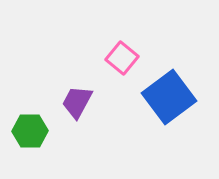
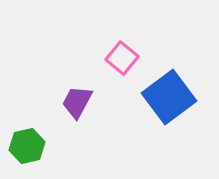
green hexagon: moved 3 px left, 15 px down; rotated 12 degrees counterclockwise
